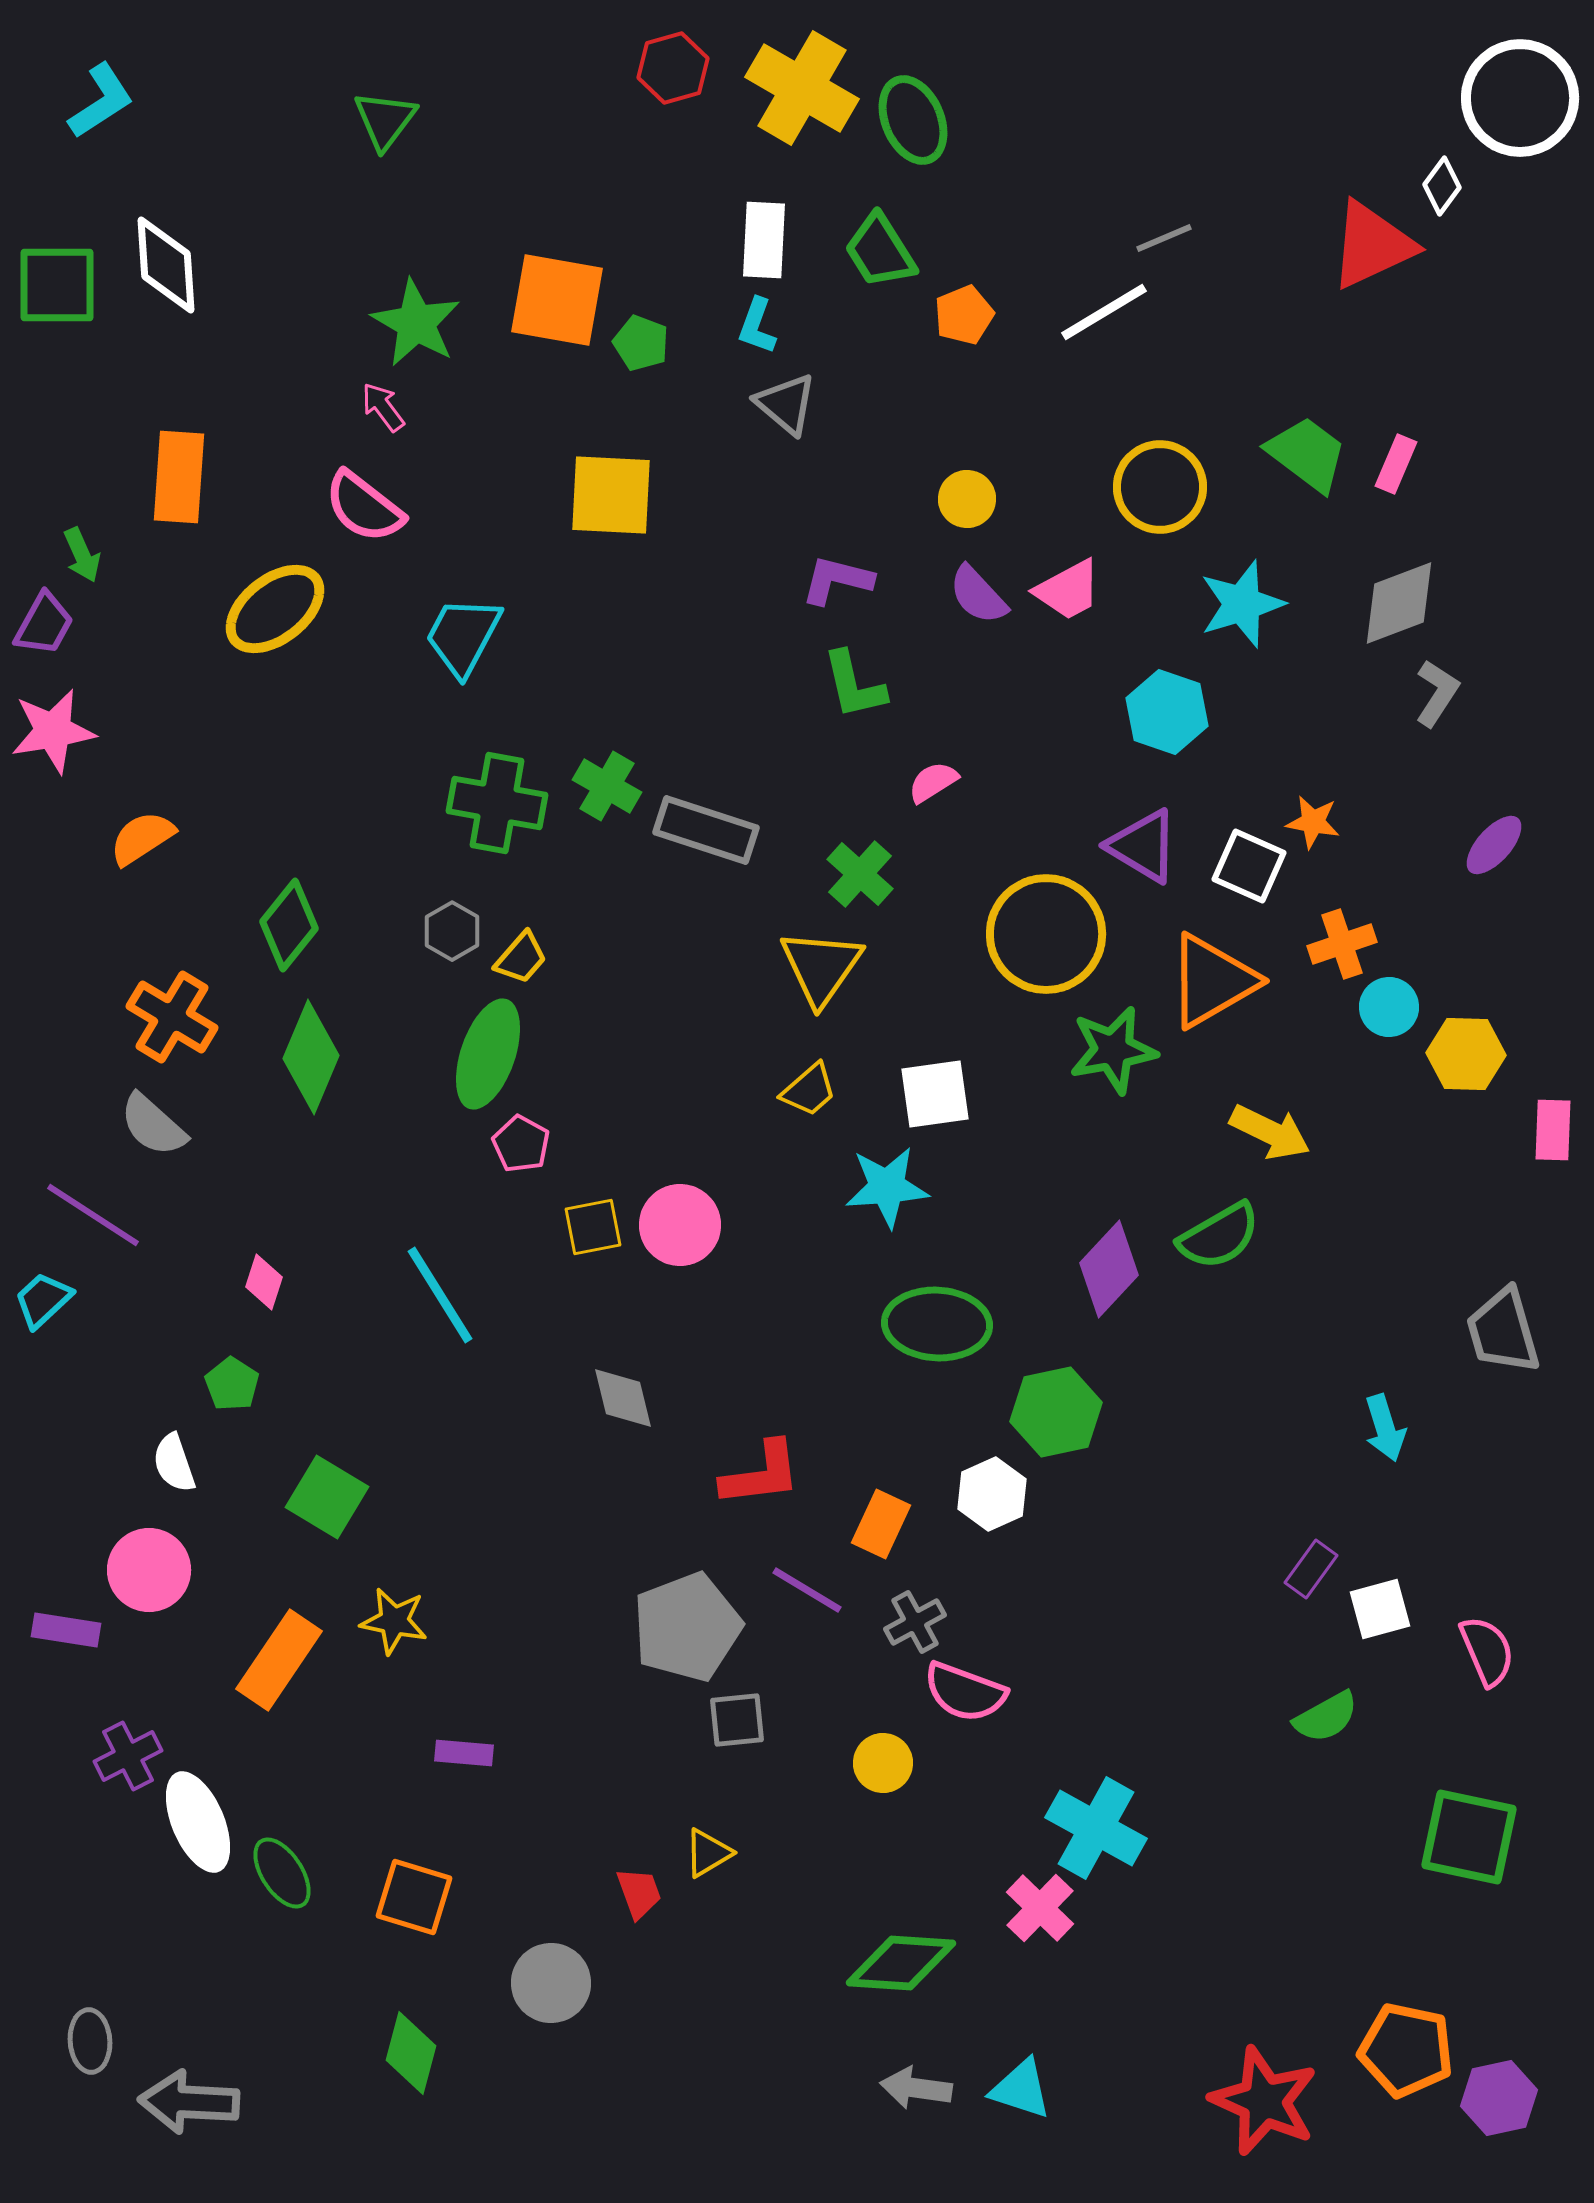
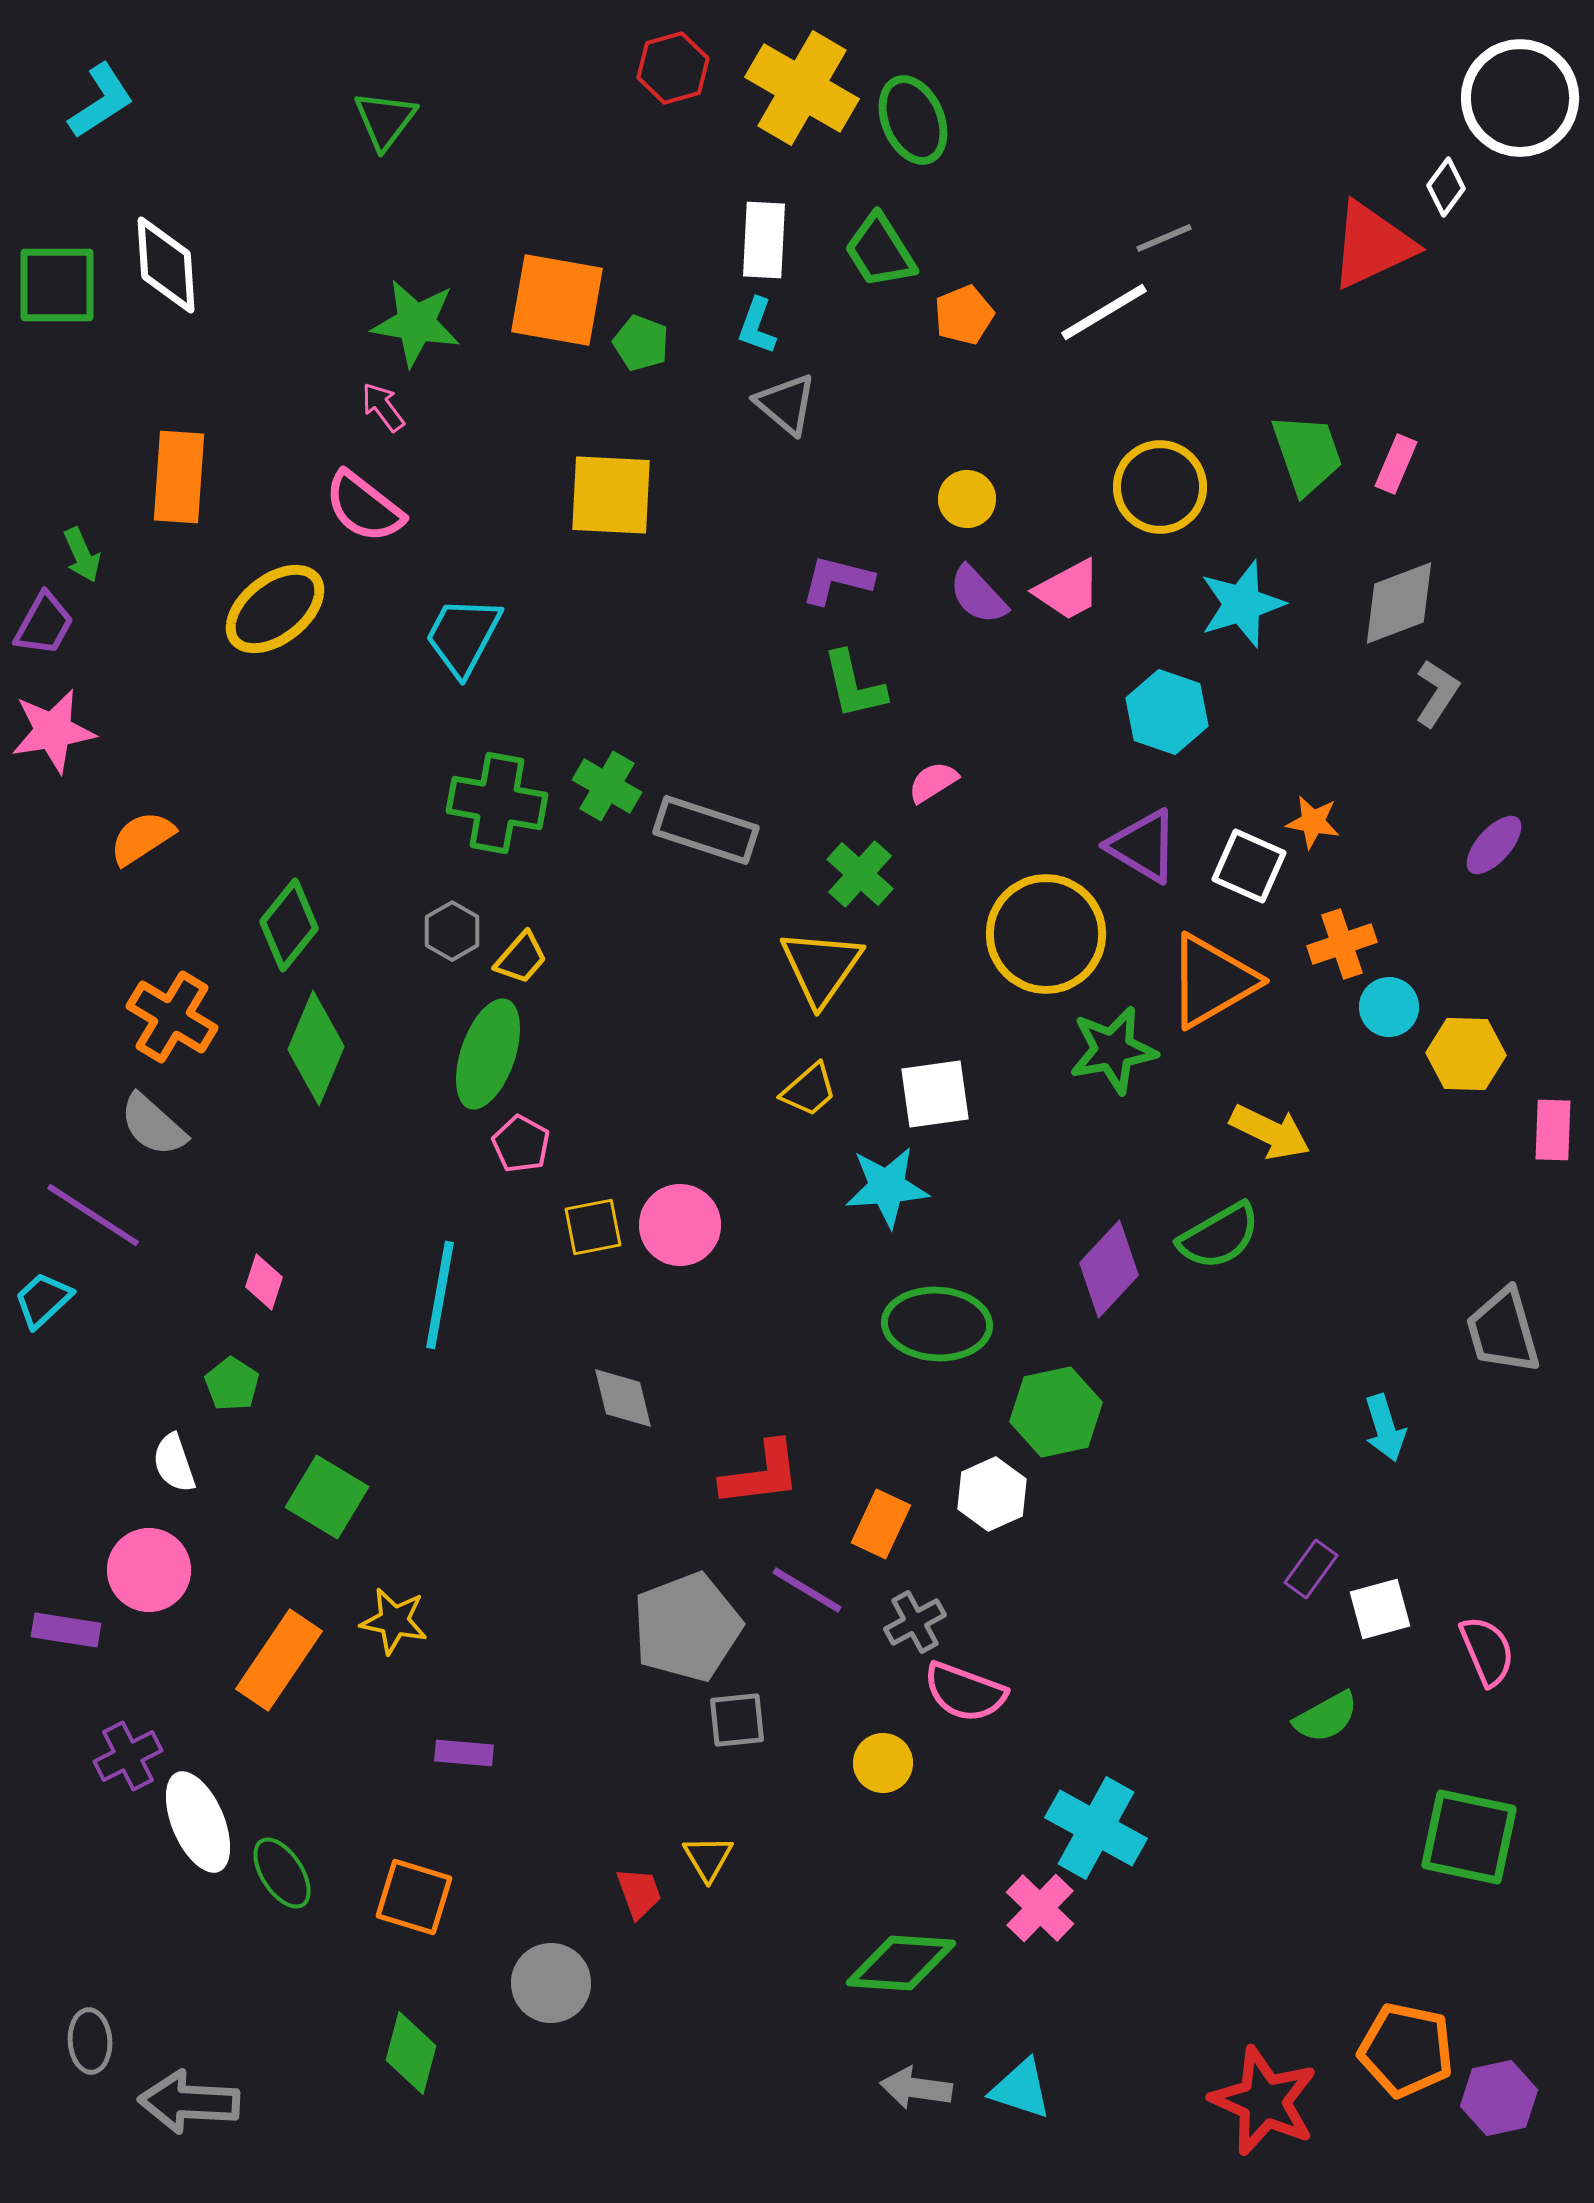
white diamond at (1442, 186): moved 4 px right, 1 px down
green star at (416, 323): rotated 20 degrees counterclockwise
green trapezoid at (1307, 454): rotated 34 degrees clockwise
green diamond at (311, 1057): moved 5 px right, 9 px up
cyan line at (440, 1295): rotated 42 degrees clockwise
yellow triangle at (708, 1853): moved 5 px down; rotated 30 degrees counterclockwise
